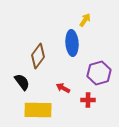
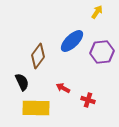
yellow arrow: moved 12 px right, 8 px up
blue ellipse: moved 2 px up; rotated 50 degrees clockwise
purple hexagon: moved 3 px right, 21 px up; rotated 10 degrees clockwise
black semicircle: rotated 12 degrees clockwise
red cross: rotated 16 degrees clockwise
yellow rectangle: moved 2 px left, 2 px up
